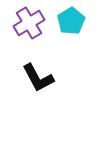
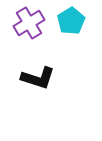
black L-shape: rotated 44 degrees counterclockwise
